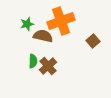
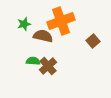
green star: moved 3 px left
green semicircle: rotated 88 degrees counterclockwise
